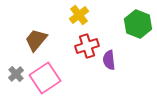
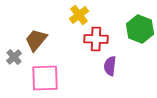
green hexagon: moved 2 px right, 5 px down
red cross: moved 9 px right, 7 px up; rotated 20 degrees clockwise
purple semicircle: moved 1 px right, 6 px down; rotated 12 degrees clockwise
gray cross: moved 2 px left, 17 px up
pink square: rotated 32 degrees clockwise
